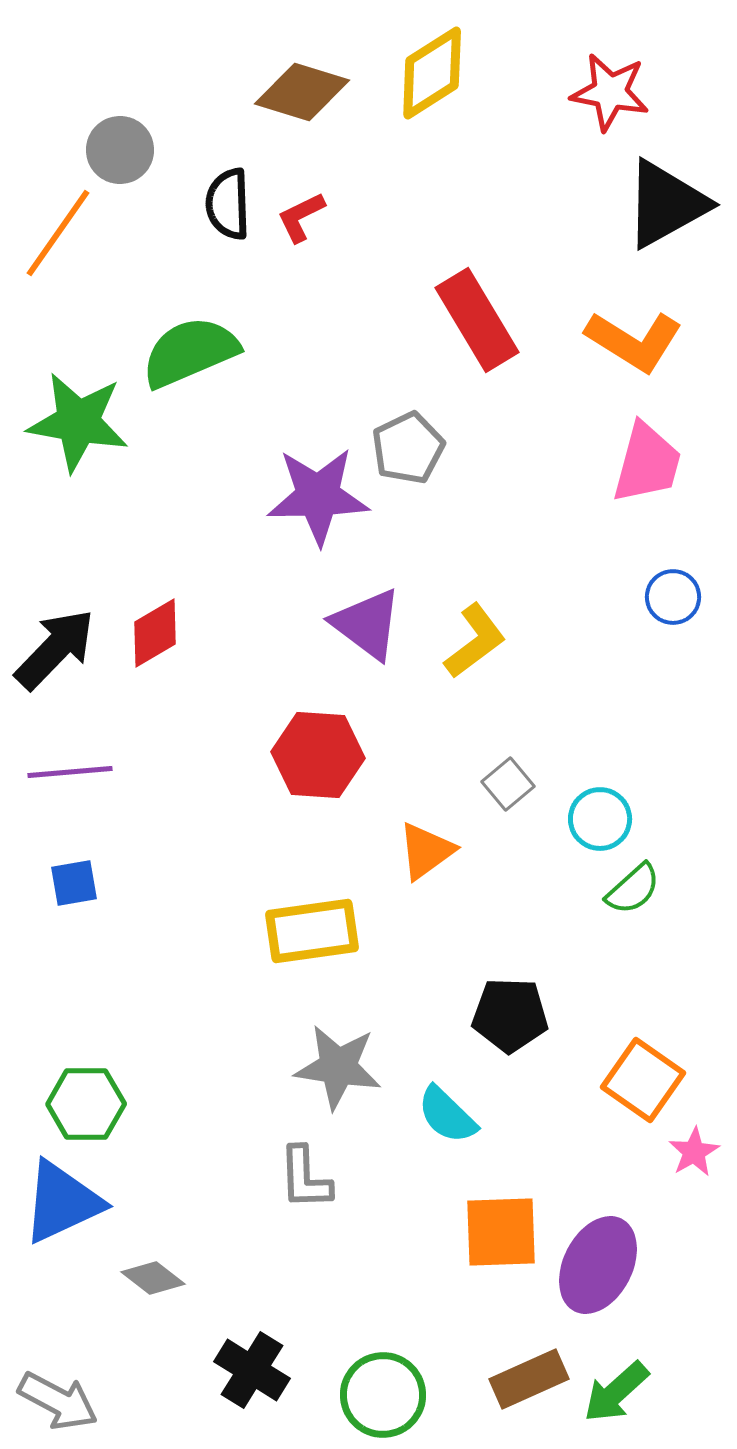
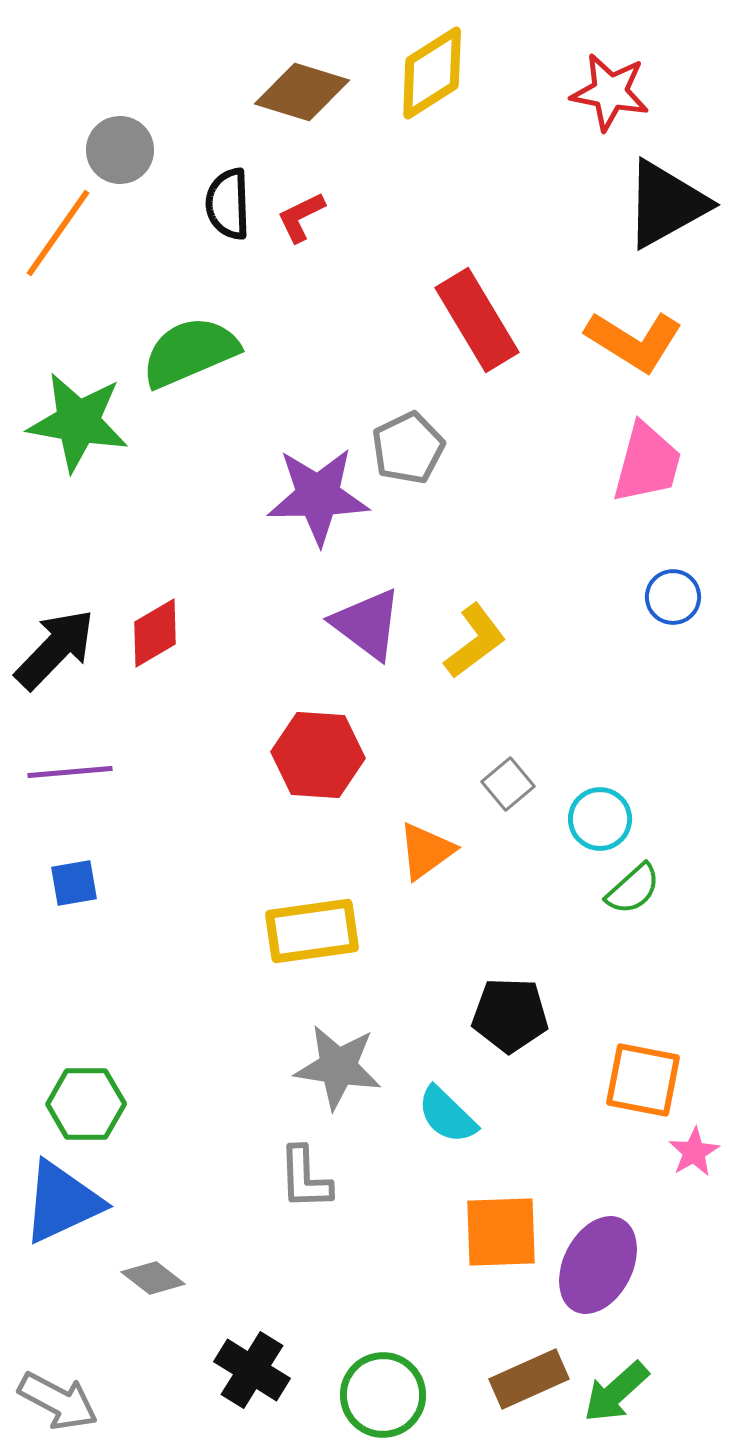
orange square at (643, 1080): rotated 24 degrees counterclockwise
